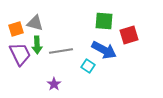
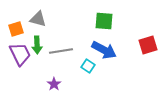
gray triangle: moved 3 px right, 4 px up
red square: moved 19 px right, 10 px down
